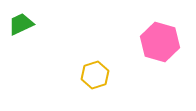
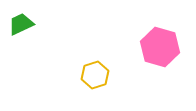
pink hexagon: moved 5 px down
